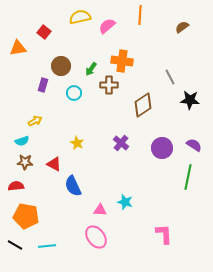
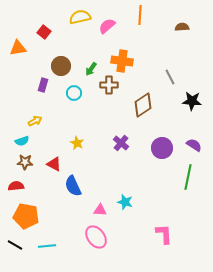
brown semicircle: rotated 32 degrees clockwise
black star: moved 2 px right, 1 px down
